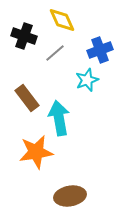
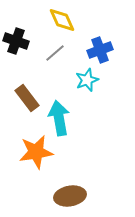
black cross: moved 8 px left, 5 px down
